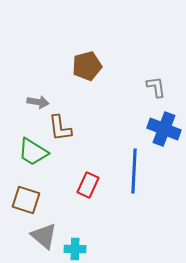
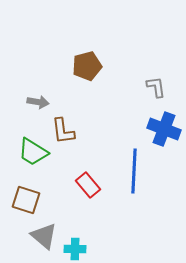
brown L-shape: moved 3 px right, 3 px down
red rectangle: rotated 65 degrees counterclockwise
